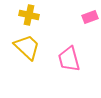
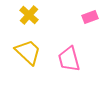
yellow cross: rotated 30 degrees clockwise
yellow trapezoid: moved 1 px right, 5 px down
